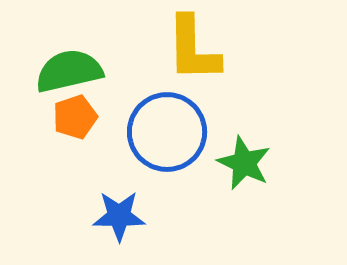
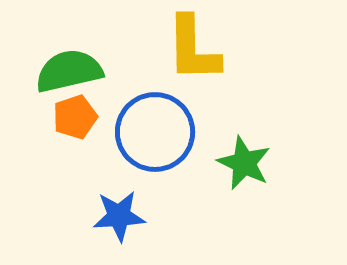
blue circle: moved 12 px left
blue star: rotated 4 degrees counterclockwise
